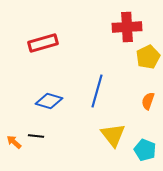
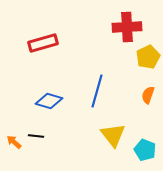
orange semicircle: moved 6 px up
